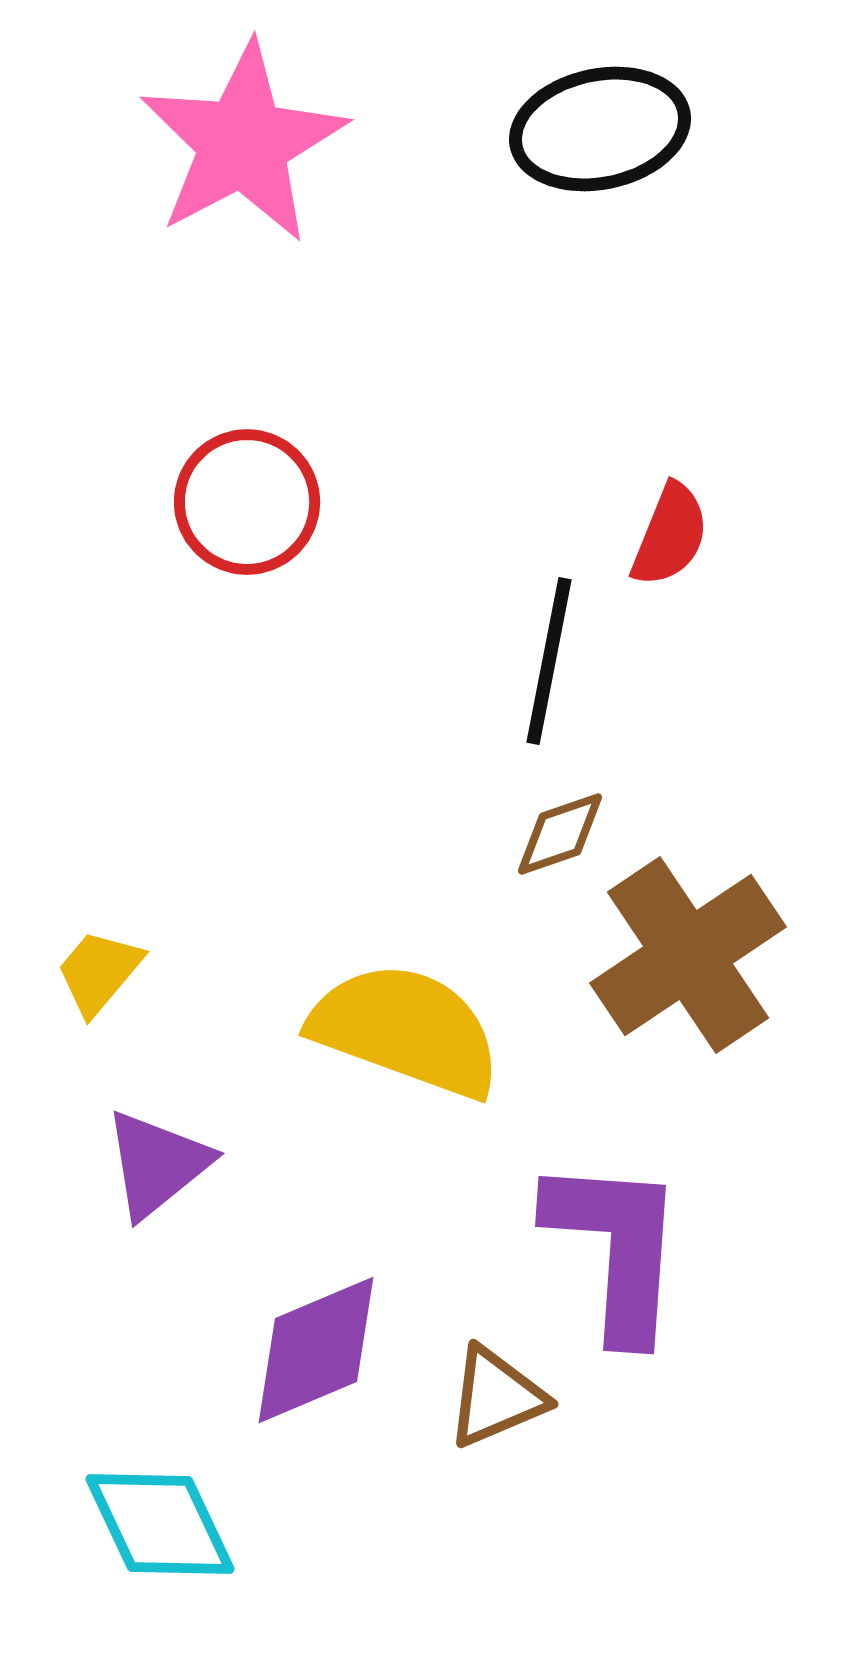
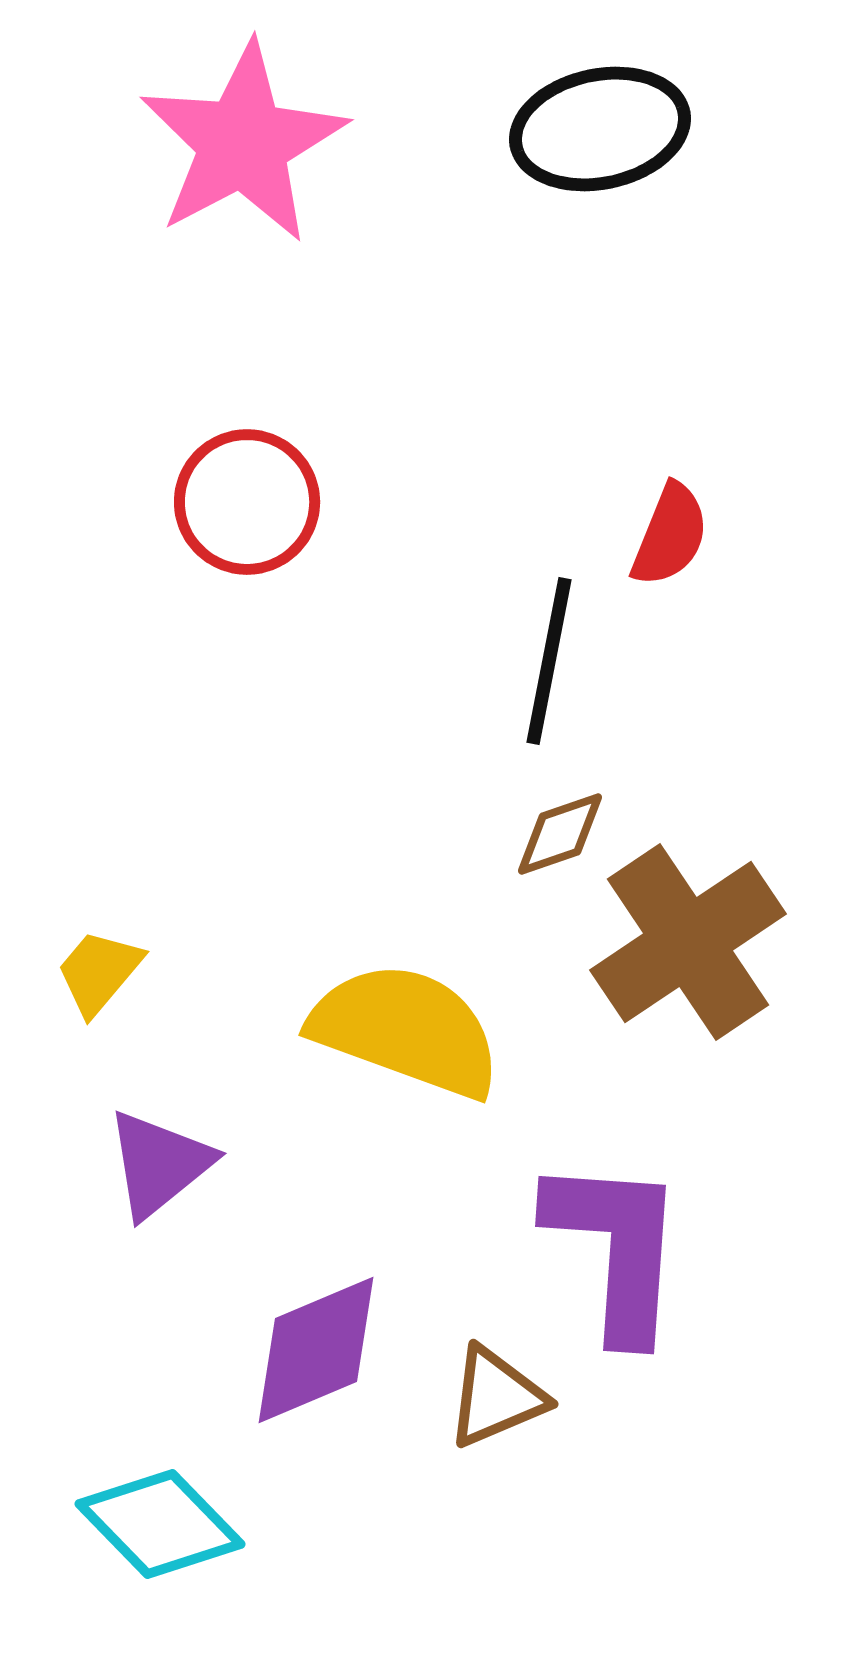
brown cross: moved 13 px up
purple triangle: moved 2 px right
cyan diamond: rotated 19 degrees counterclockwise
